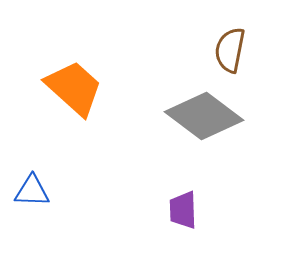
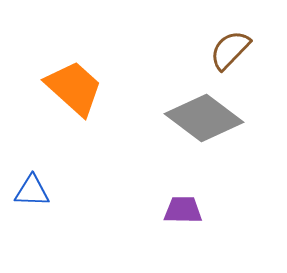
brown semicircle: rotated 33 degrees clockwise
gray diamond: moved 2 px down
purple trapezoid: rotated 93 degrees clockwise
